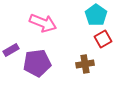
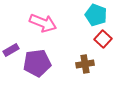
cyan pentagon: rotated 15 degrees counterclockwise
red square: rotated 18 degrees counterclockwise
